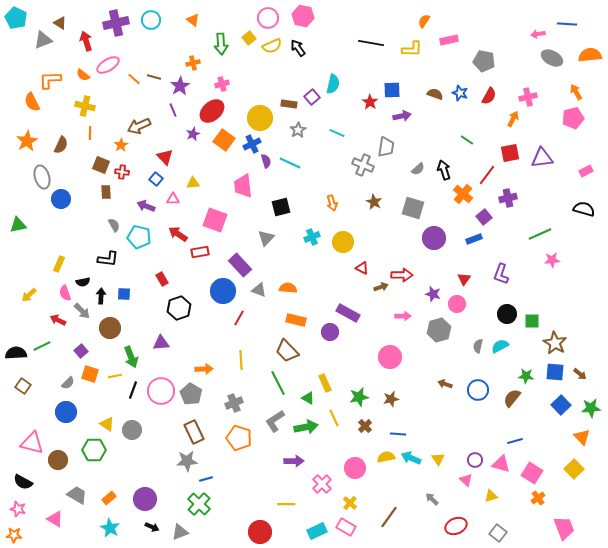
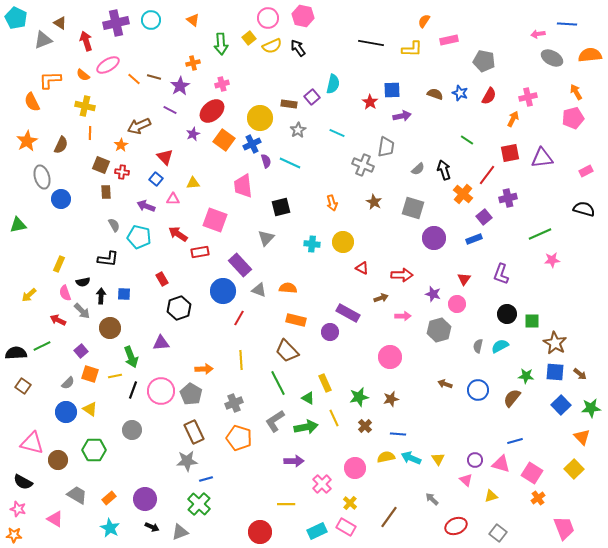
purple line at (173, 110): moved 3 px left; rotated 40 degrees counterclockwise
cyan cross at (312, 237): moved 7 px down; rotated 28 degrees clockwise
brown arrow at (381, 287): moved 11 px down
yellow triangle at (107, 424): moved 17 px left, 15 px up
